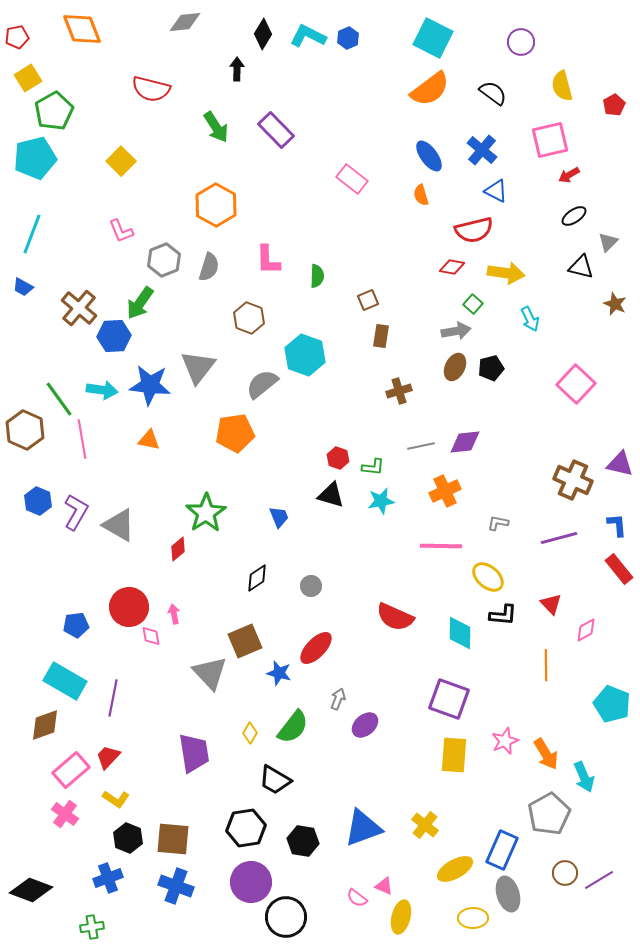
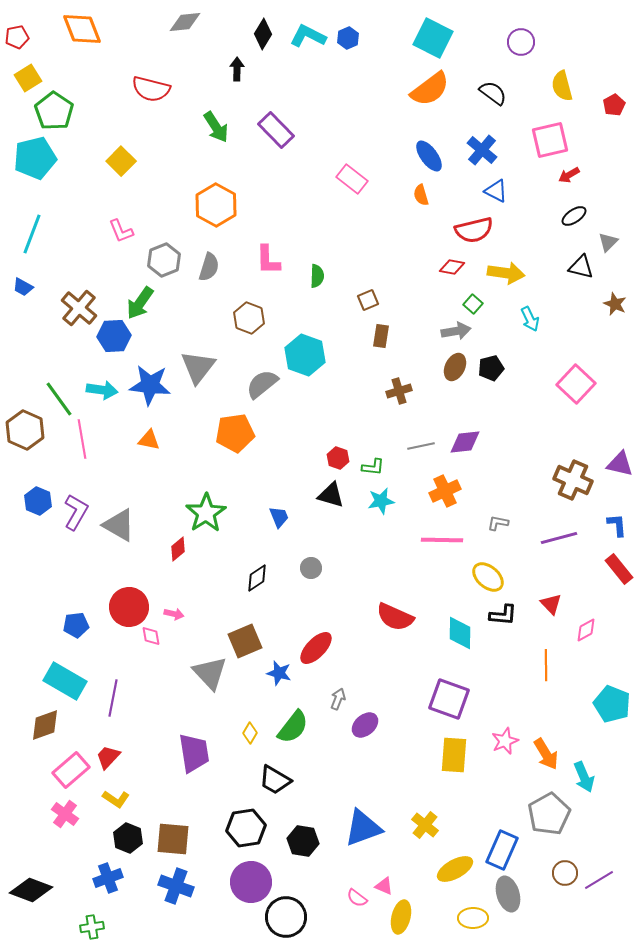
green pentagon at (54, 111): rotated 9 degrees counterclockwise
pink line at (441, 546): moved 1 px right, 6 px up
gray circle at (311, 586): moved 18 px up
pink arrow at (174, 614): rotated 114 degrees clockwise
